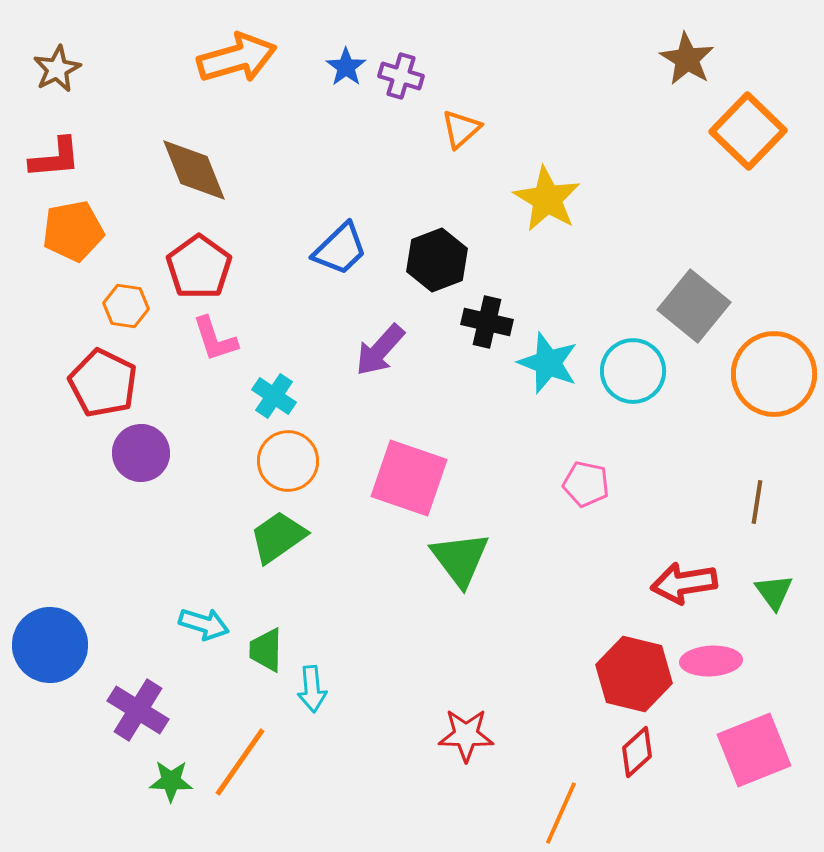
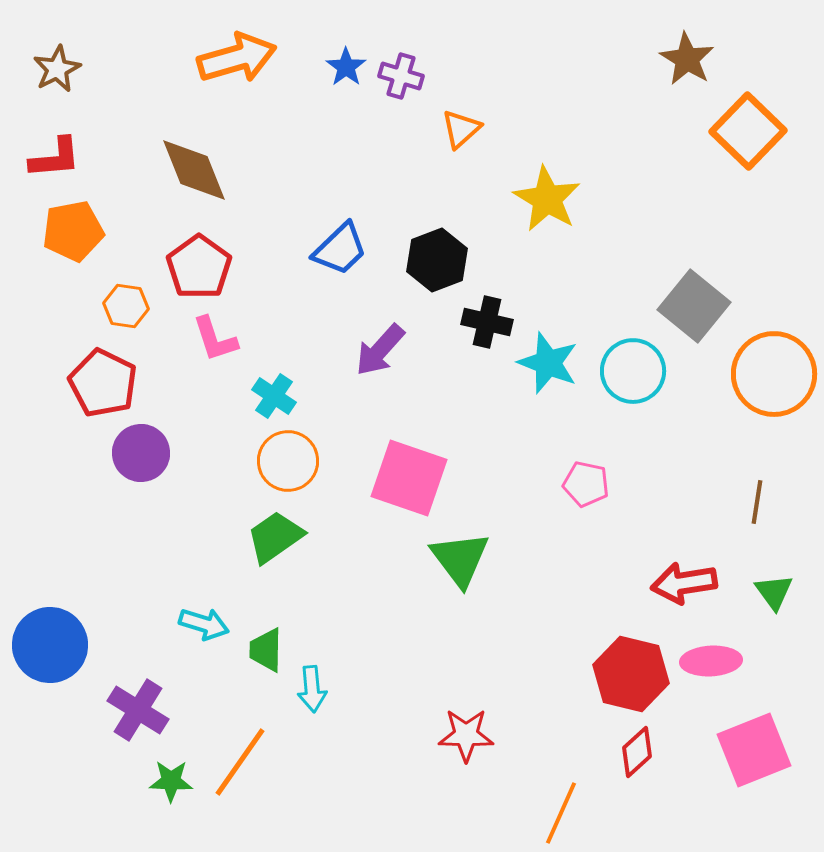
green trapezoid at (278, 537): moved 3 px left
red hexagon at (634, 674): moved 3 px left
